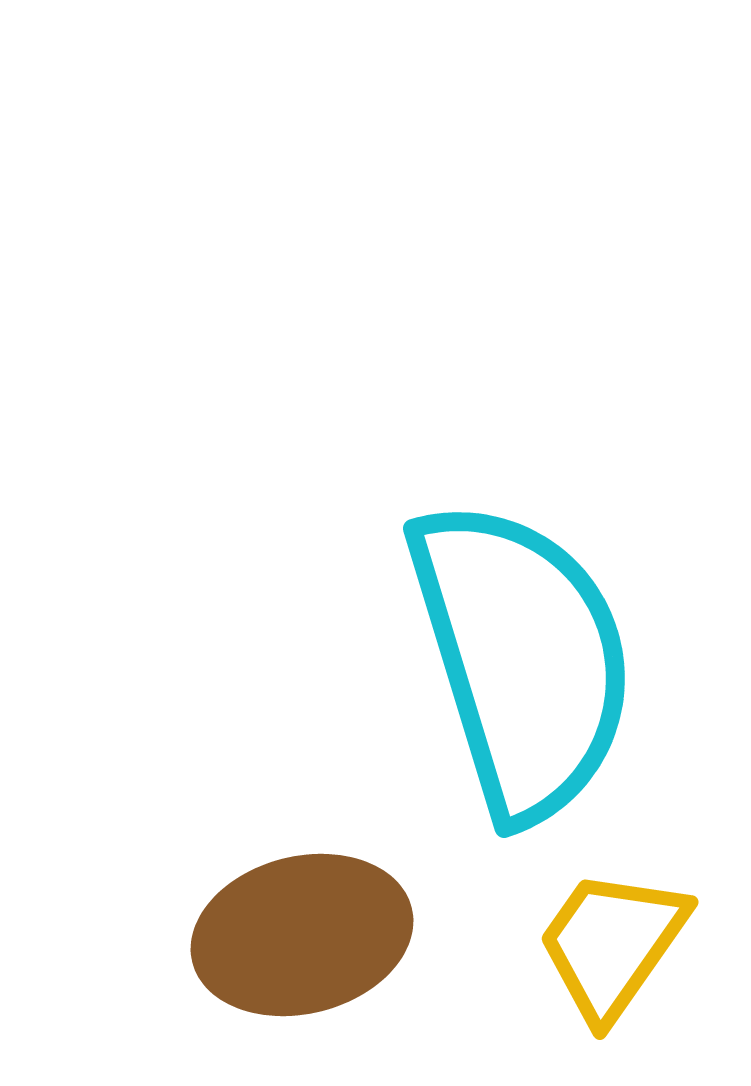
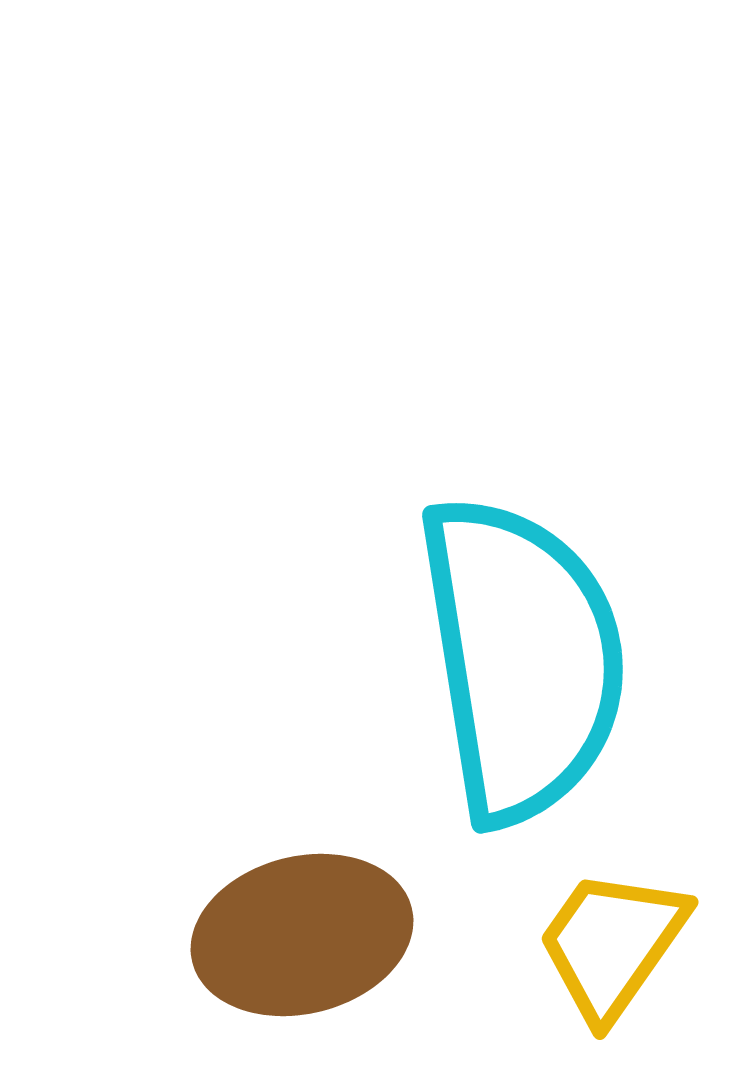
cyan semicircle: rotated 8 degrees clockwise
